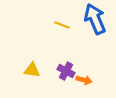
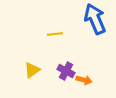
yellow line: moved 7 px left, 9 px down; rotated 28 degrees counterclockwise
yellow triangle: rotated 42 degrees counterclockwise
